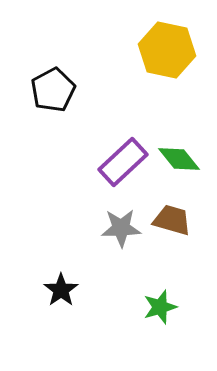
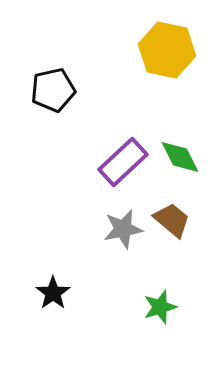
black pentagon: rotated 15 degrees clockwise
green diamond: moved 1 px right, 2 px up; rotated 12 degrees clockwise
brown trapezoid: rotated 24 degrees clockwise
gray star: moved 2 px right, 1 px down; rotated 9 degrees counterclockwise
black star: moved 8 px left, 3 px down
